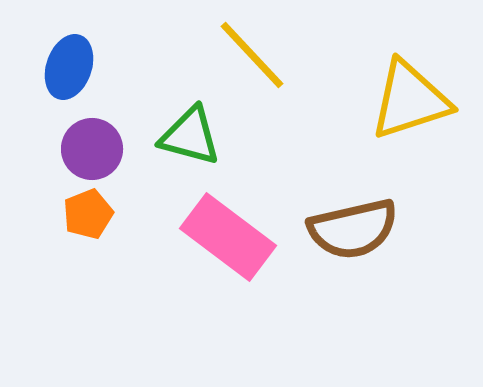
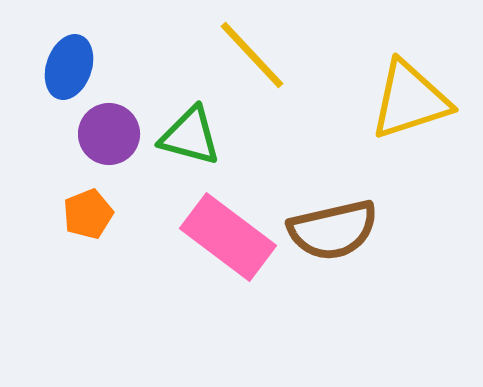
purple circle: moved 17 px right, 15 px up
brown semicircle: moved 20 px left, 1 px down
